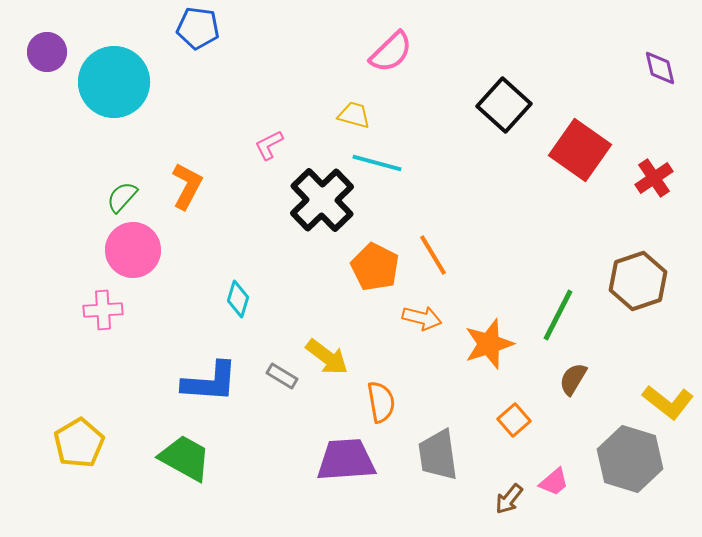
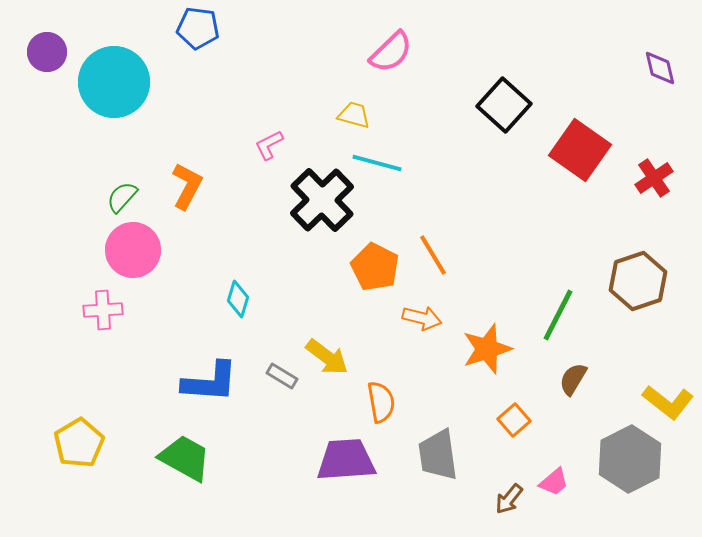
orange star: moved 2 px left, 5 px down
gray hexagon: rotated 16 degrees clockwise
